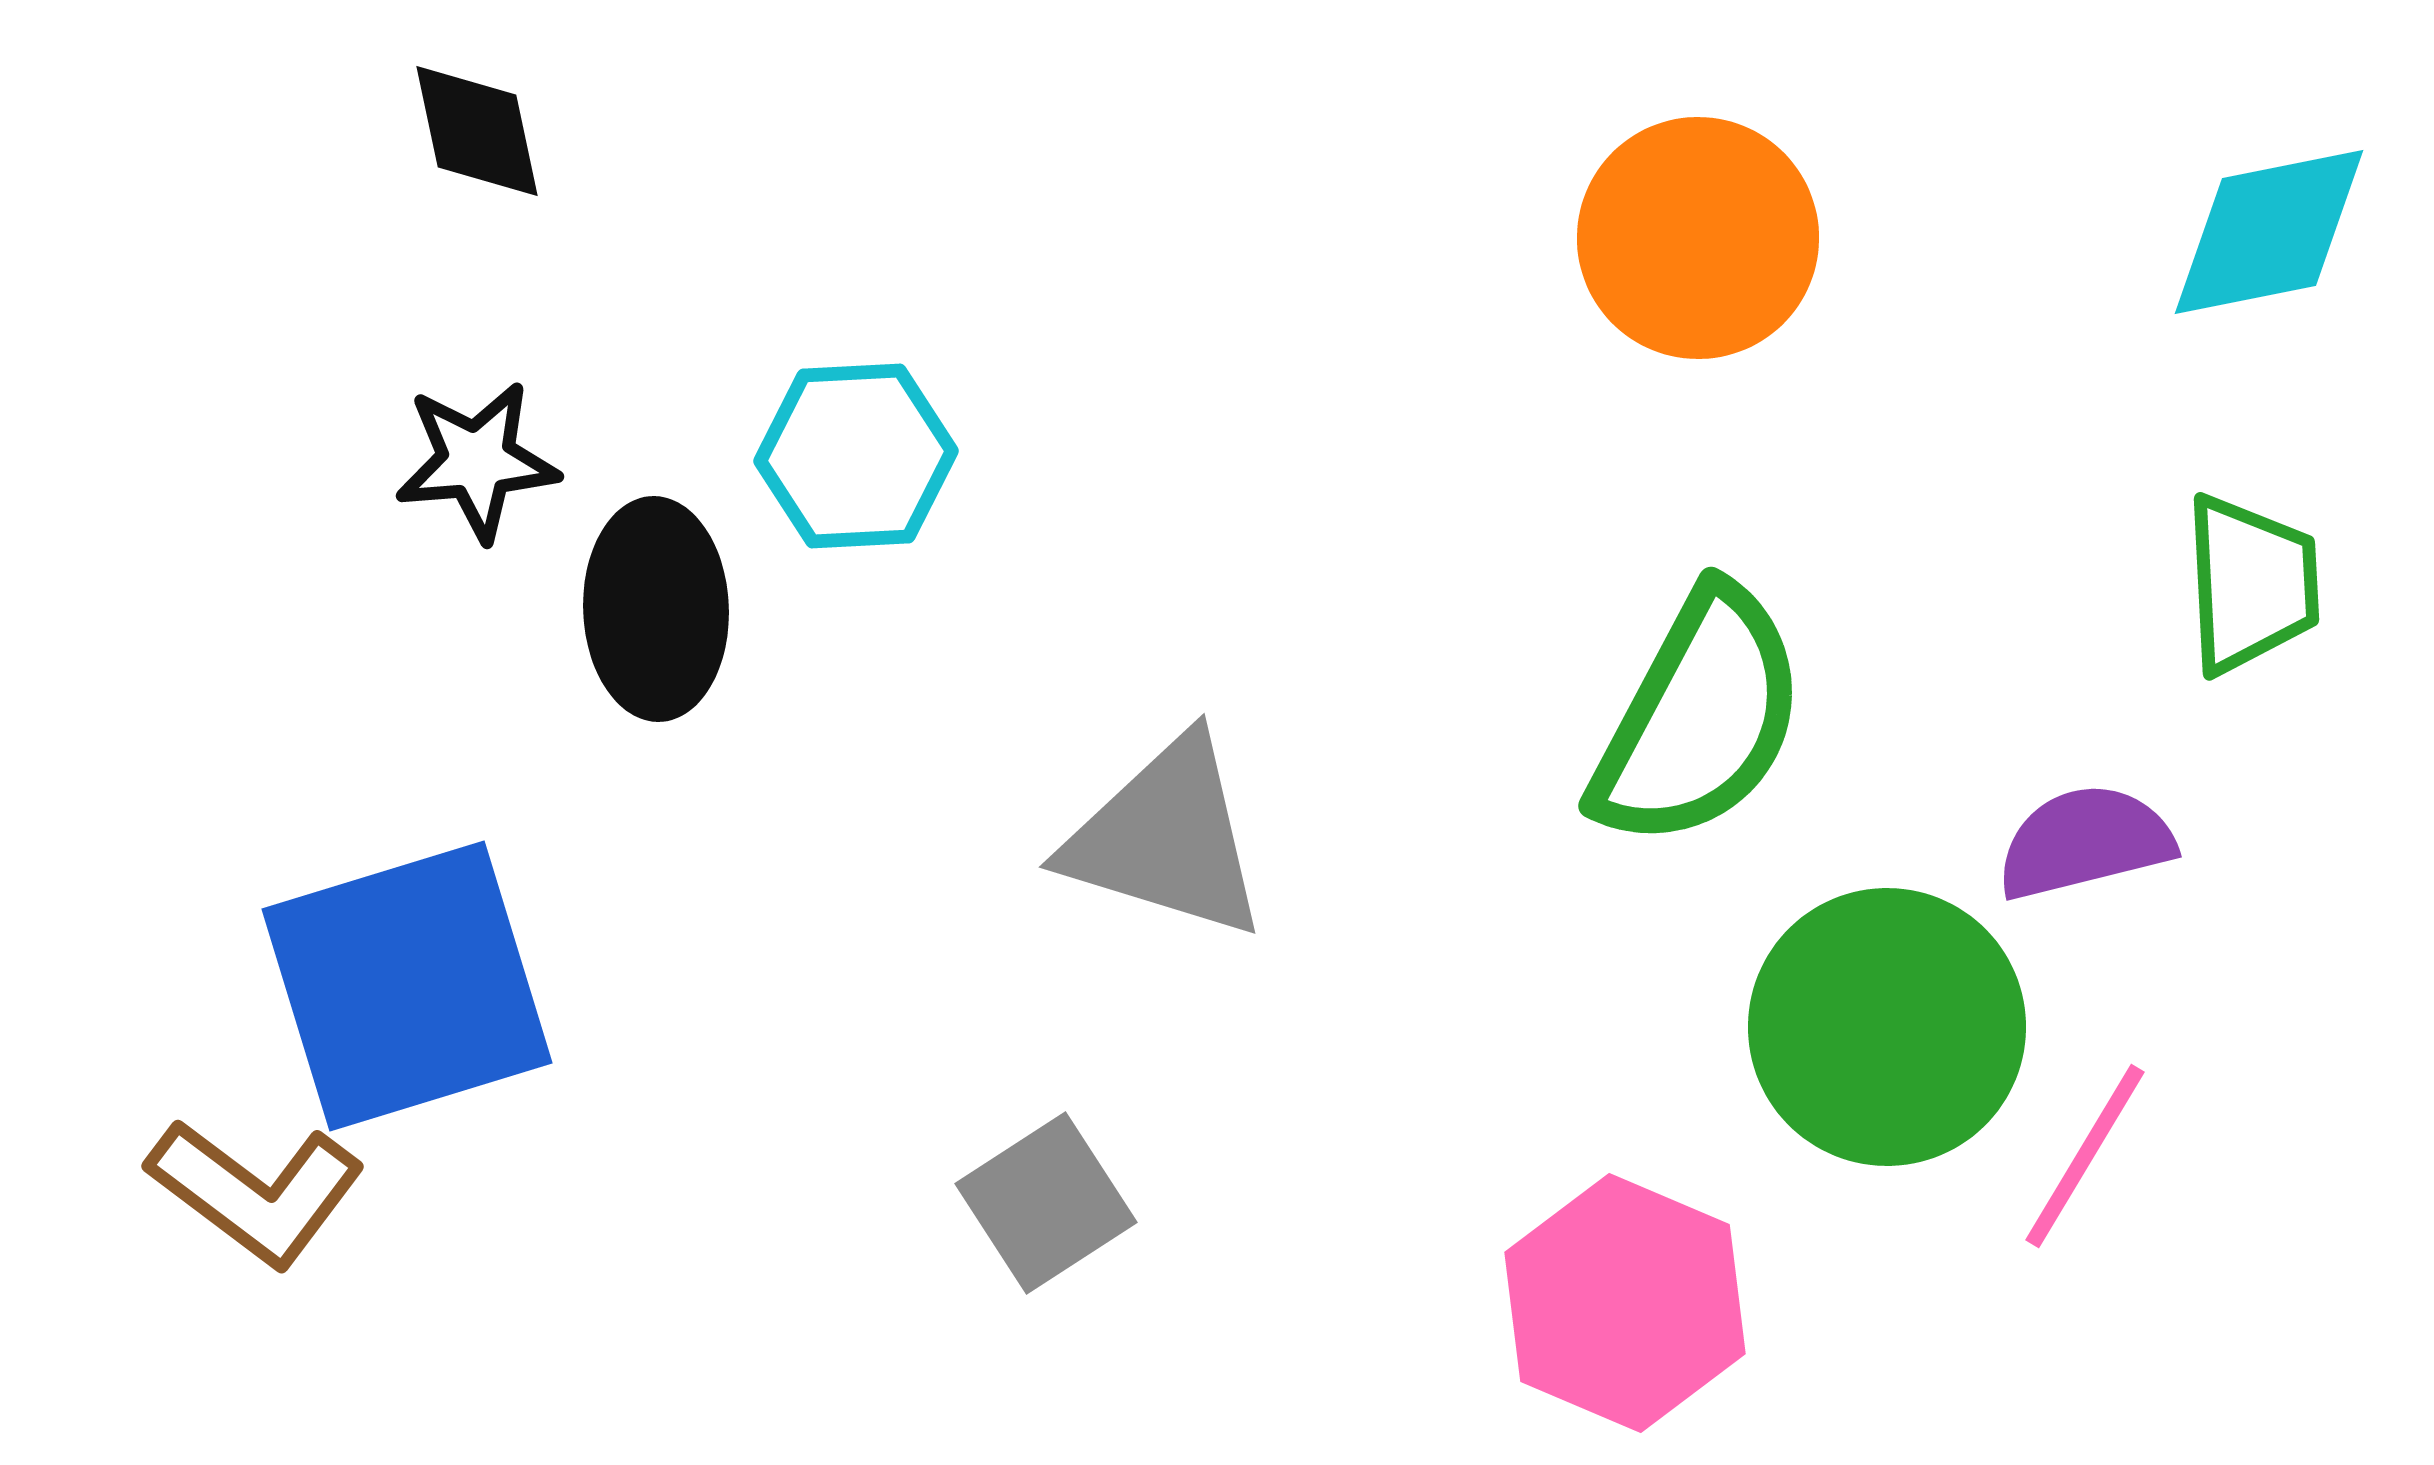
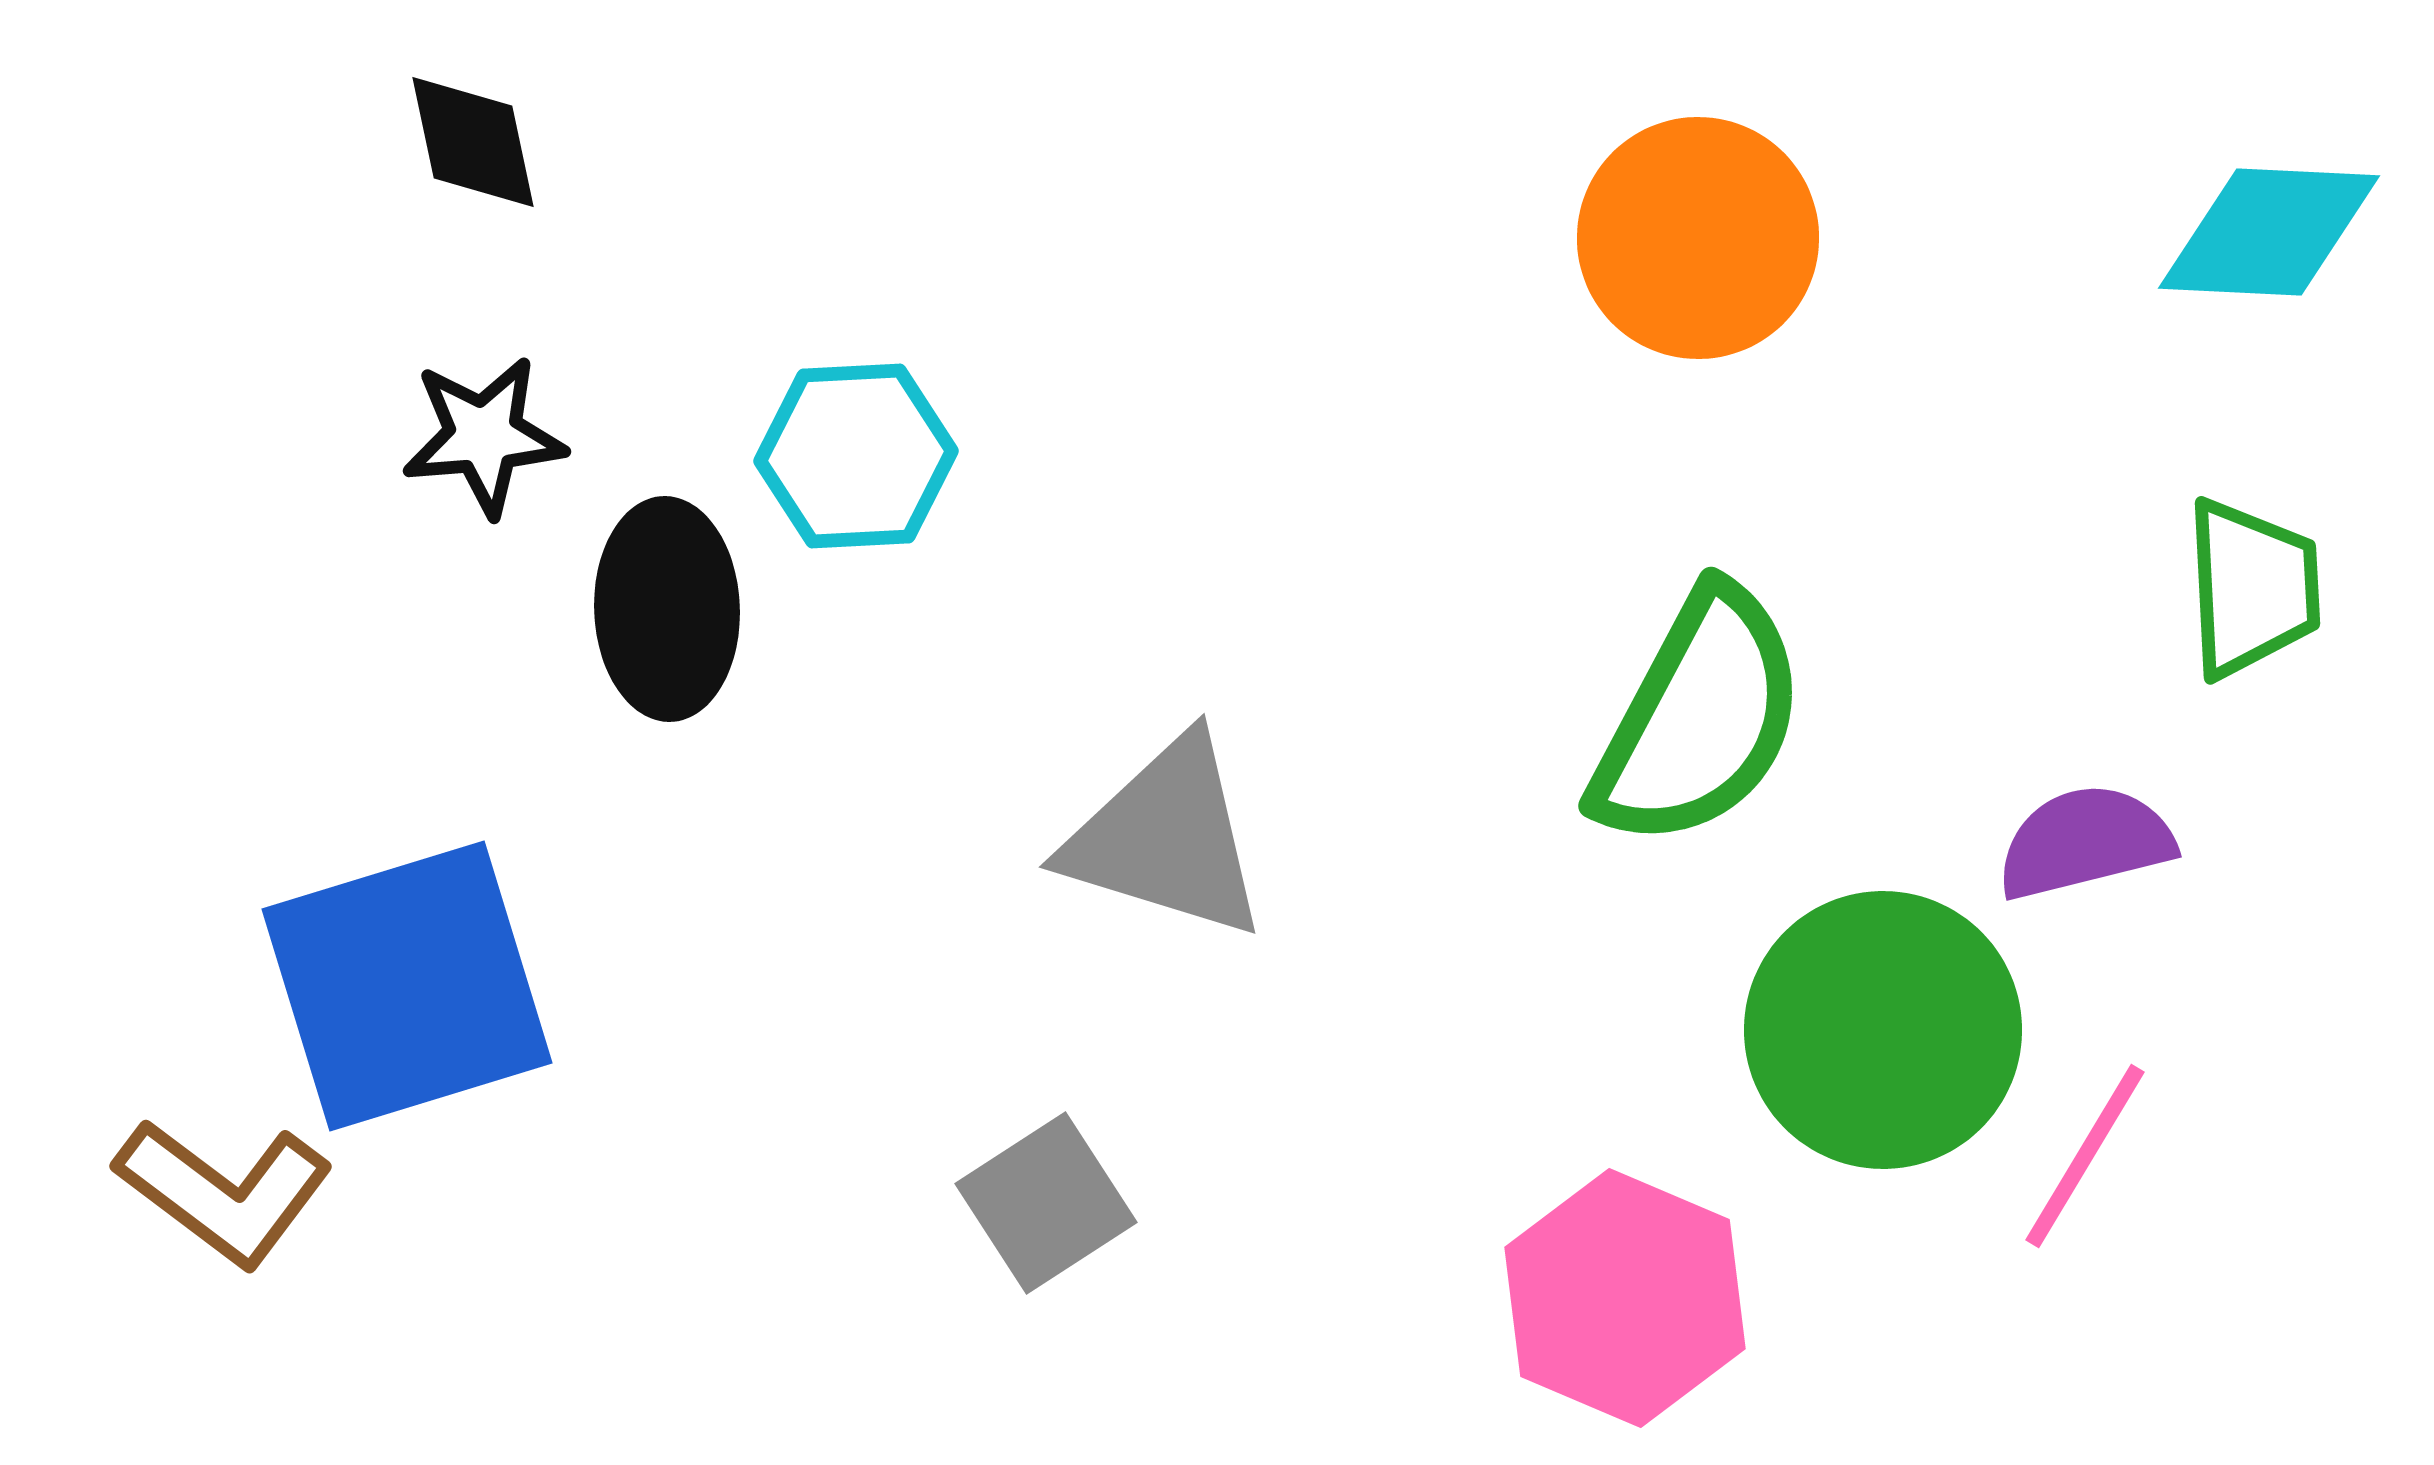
black diamond: moved 4 px left, 11 px down
cyan diamond: rotated 14 degrees clockwise
black star: moved 7 px right, 25 px up
green trapezoid: moved 1 px right, 4 px down
black ellipse: moved 11 px right
green circle: moved 4 px left, 3 px down
brown L-shape: moved 32 px left
pink hexagon: moved 5 px up
